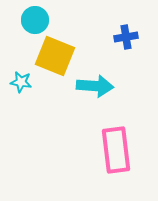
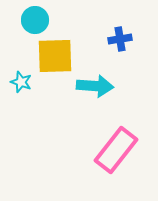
blue cross: moved 6 px left, 2 px down
yellow square: rotated 24 degrees counterclockwise
cyan star: rotated 10 degrees clockwise
pink rectangle: rotated 45 degrees clockwise
